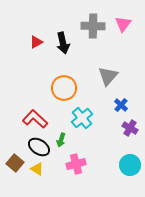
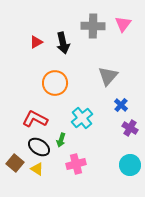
orange circle: moved 9 px left, 5 px up
red L-shape: rotated 15 degrees counterclockwise
